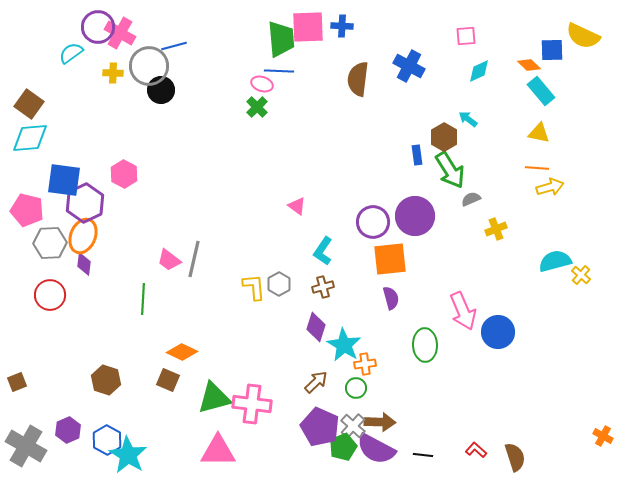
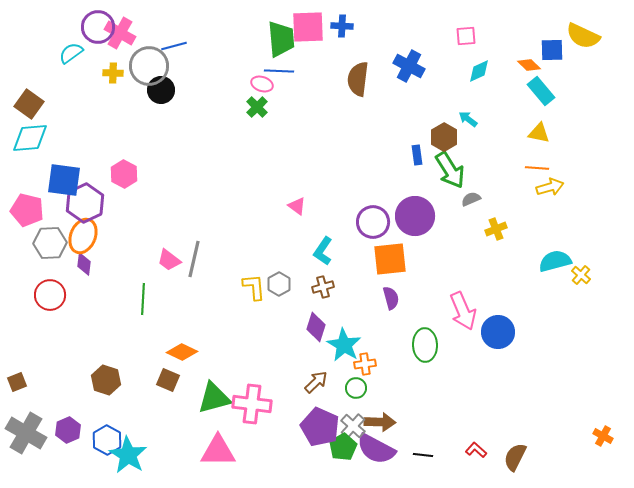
gray cross at (26, 446): moved 13 px up
green pentagon at (343, 447): rotated 8 degrees counterclockwise
brown semicircle at (515, 457): rotated 136 degrees counterclockwise
